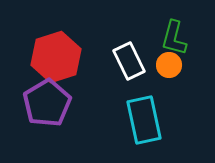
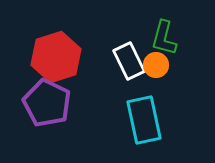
green L-shape: moved 10 px left
orange circle: moved 13 px left
purple pentagon: rotated 15 degrees counterclockwise
